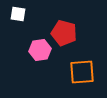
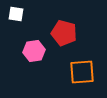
white square: moved 2 px left
pink hexagon: moved 6 px left, 1 px down
